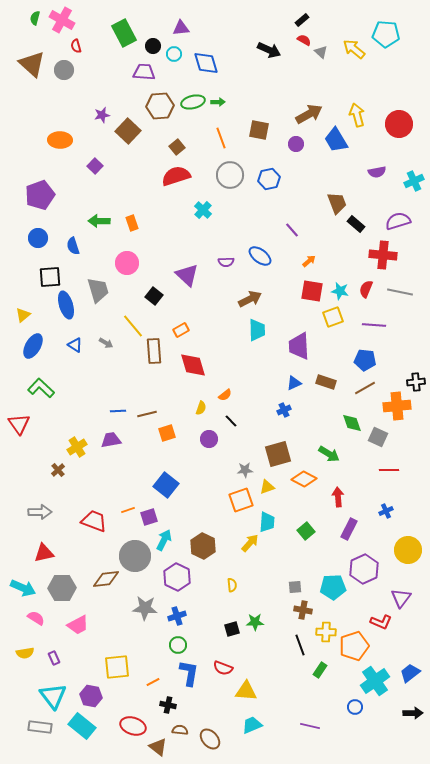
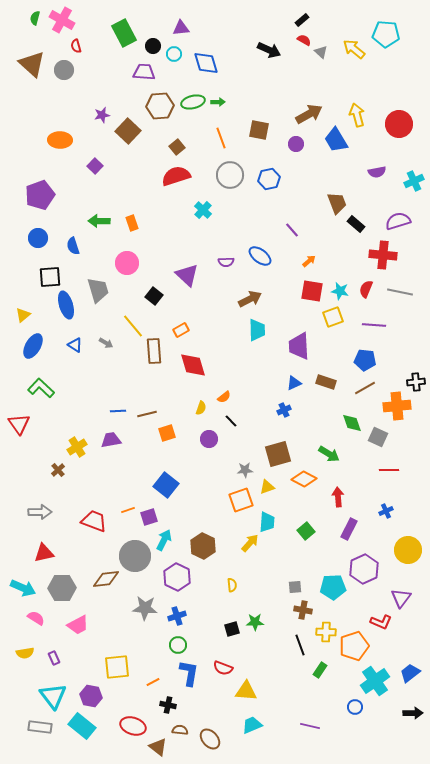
orange semicircle at (225, 395): moved 1 px left, 2 px down
